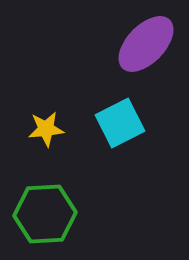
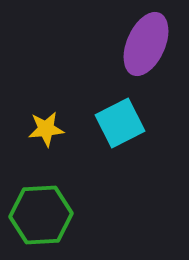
purple ellipse: rotated 20 degrees counterclockwise
green hexagon: moved 4 px left, 1 px down
